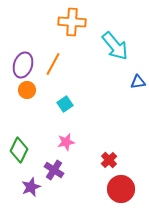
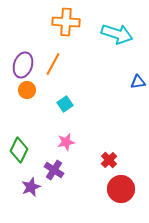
orange cross: moved 6 px left
cyan arrow: moved 2 px right, 12 px up; rotated 32 degrees counterclockwise
